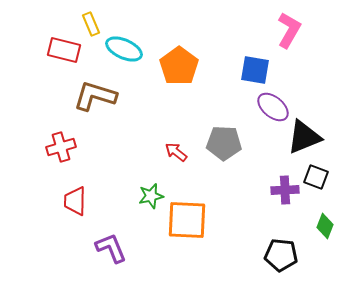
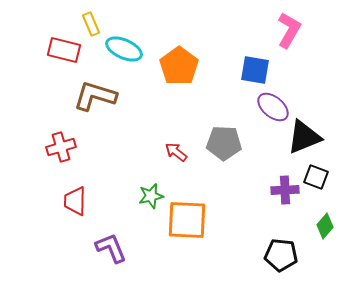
green diamond: rotated 20 degrees clockwise
